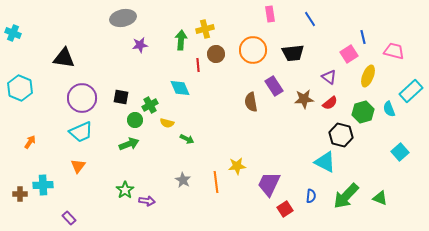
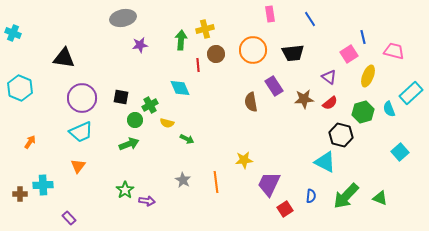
cyan rectangle at (411, 91): moved 2 px down
yellow star at (237, 166): moved 7 px right, 6 px up
